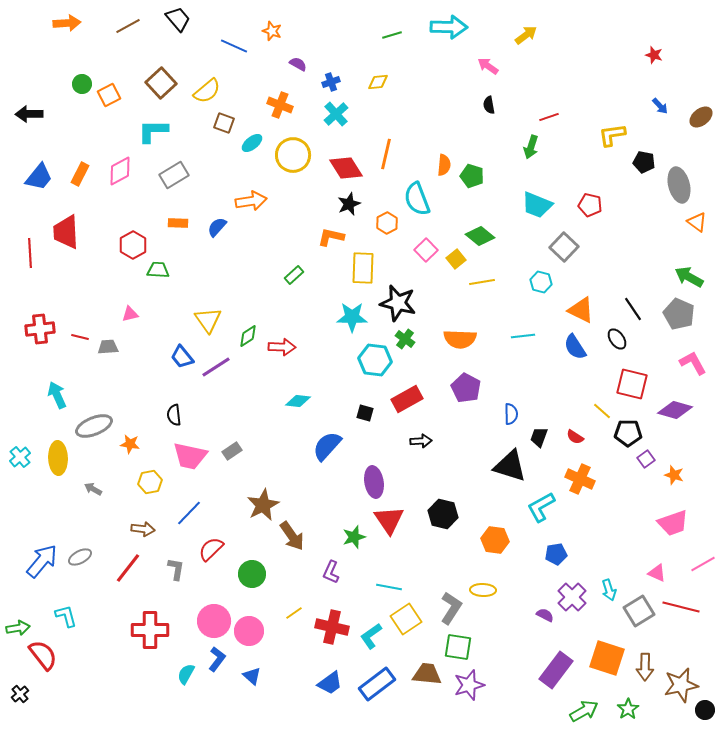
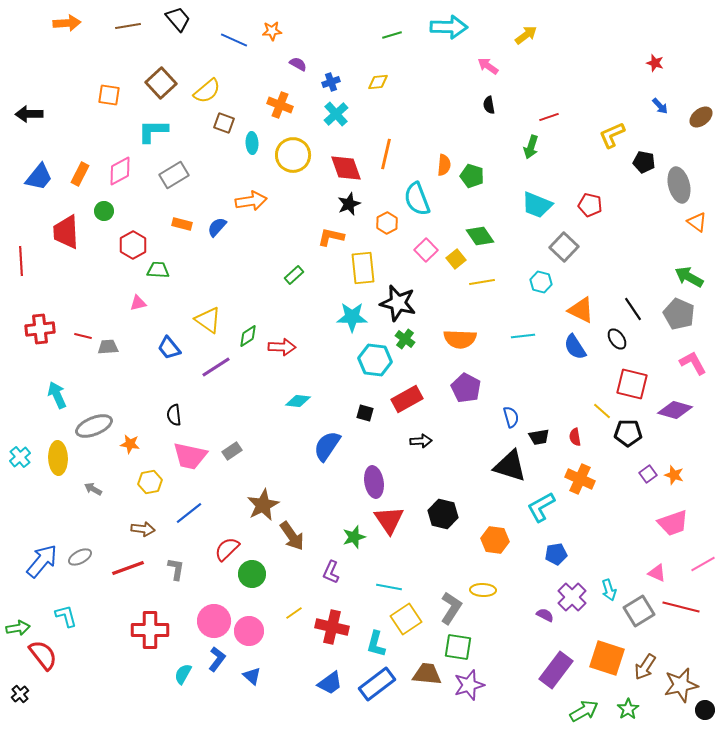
brown line at (128, 26): rotated 20 degrees clockwise
orange star at (272, 31): rotated 24 degrees counterclockwise
blue line at (234, 46): moved 6 px up
red star at (654, 55): moved 1 px right, 8 px down
green circle at (82, 84): moved 22 px right, 127 px down
orange square at (109, 95): rotated 35 degrees clockwise
yellow L-shape at (612, 135): rotated 16 degrees counterclockwise
cyan ellipse at (252, 143): rotated 55 degrees counterclockwise
red diamond at (346, 168): rotated 12 degrees clockwise
orange rectangle at (178, 223): moved 4 px right, 1 px down; rotated 12 degrees clockwise
green diamond at (480, 236): rotated 16 degrees clockwise
red line at (30, 253): moved 9 px left, 8 px down
yellow rectangle at (363, 268): rotated 8 degrees counterclockwise
pink triangle at (130, 314): moved 8 px right, 11 px up
yellow triangle at (208, 320): rotated 20 degrees counterclockwise
red line at (80, 337): moved 3 px right, 1 px up
blue trapezoid at (182, 357): moved 13 px left, 9 px up
blue semicircle at (511, 414): moved 3 px down; rotated 15 degrees counterclockwise
black trapezoid at (539, 437): rotated 120 degrees counterclockwise
red semicircle at (575, 437): rotated 48 degrees clockwise
blue semicircle at (327, 446): rotated 8 degrees counterclockwise
purple square at (646, 459): moved 2 px right, 15 px down
blue line at (189, 513): rotated 8 degrees clockwise
red semicircle at (211, 549): moved 16 px right
red line at (128, 568): rotated 32 degrees clockwise
cyan L-shape at (371, 636): moved 5 px right, 8 px down; rotated 40 degrees counterclockwise
brown arrow at (645, 667): rotated 32 degrees clockwise
cyan semicircle at (186, 674): moved 3 px left
